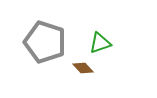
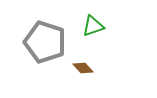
green triangle: moved 7 px left, 17 px up
